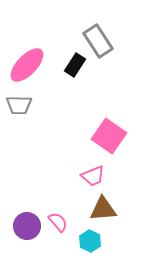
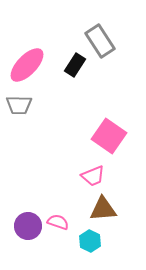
gray rectangle: moved 2 px right
pink semicircle: rotated 30 degrees counterclockwise
purple circle: moved 1 px right
